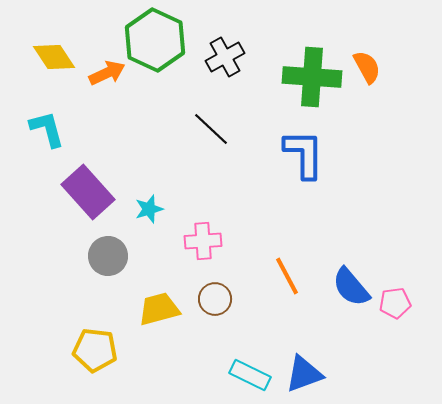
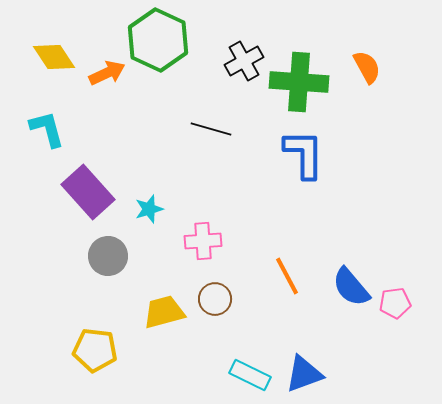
green hexagon: moved 3 px right
black cross: moved 19 px right, 4 px down
green cross: moved 13 px left, 5 px down
black line: rotated 27 degrees counterclockwise
yellow trapezoid: moved 5 px right, 3 px down
